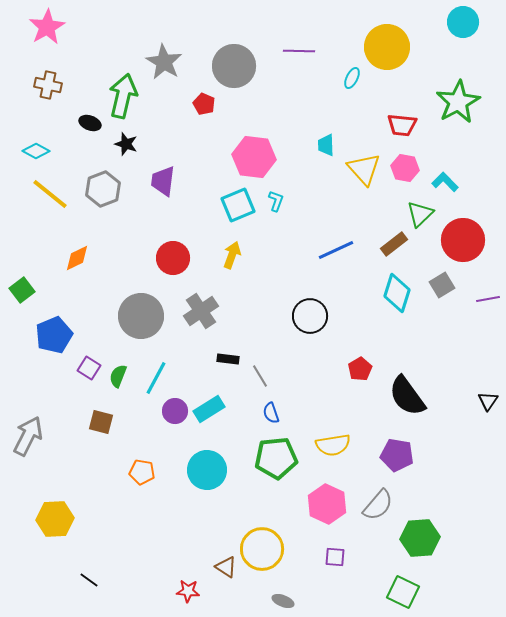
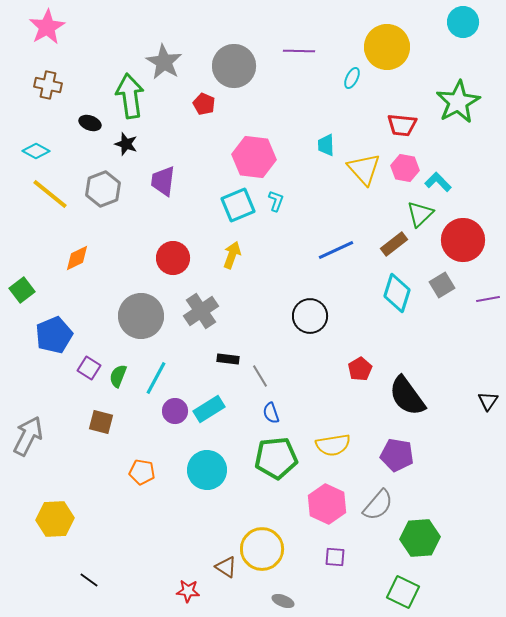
green arrow at (123, 96): moved 7 px right; rotated 21 degrees counterclockwise
cyan L-shape at (445, 182): moved 7 px left
